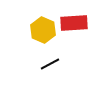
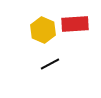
red rectangle: moved 1 px right, 1 px down
